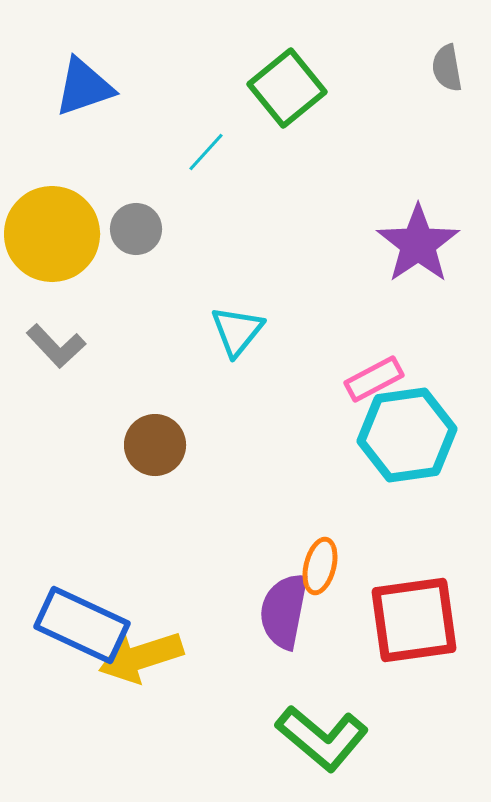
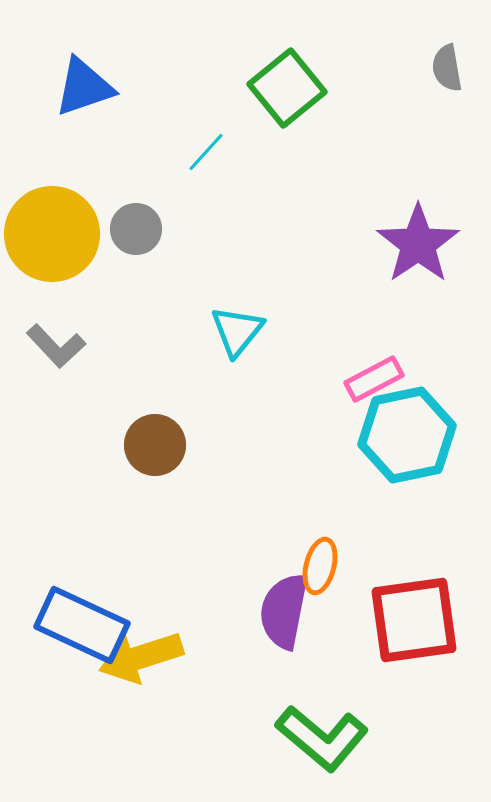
cyan hexagon: rotated 4 degrees counterclockwise
